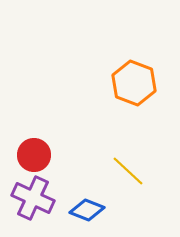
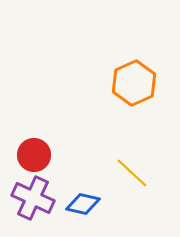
orange hexagon: rotated 15 degrees clockwise
yellow line: moved 4 px right, 2 px down
blue diamond: moved 4 px left, 6 px up; rotated 8 degrees counterclockwise
